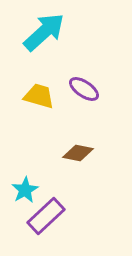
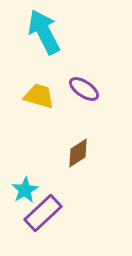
cyan arrow: rotated 75 degrees counterclockwise
brown diamond: rotated 44 degrees counterclockwise
purple rectangle: moved 3 px left, 3 px up
